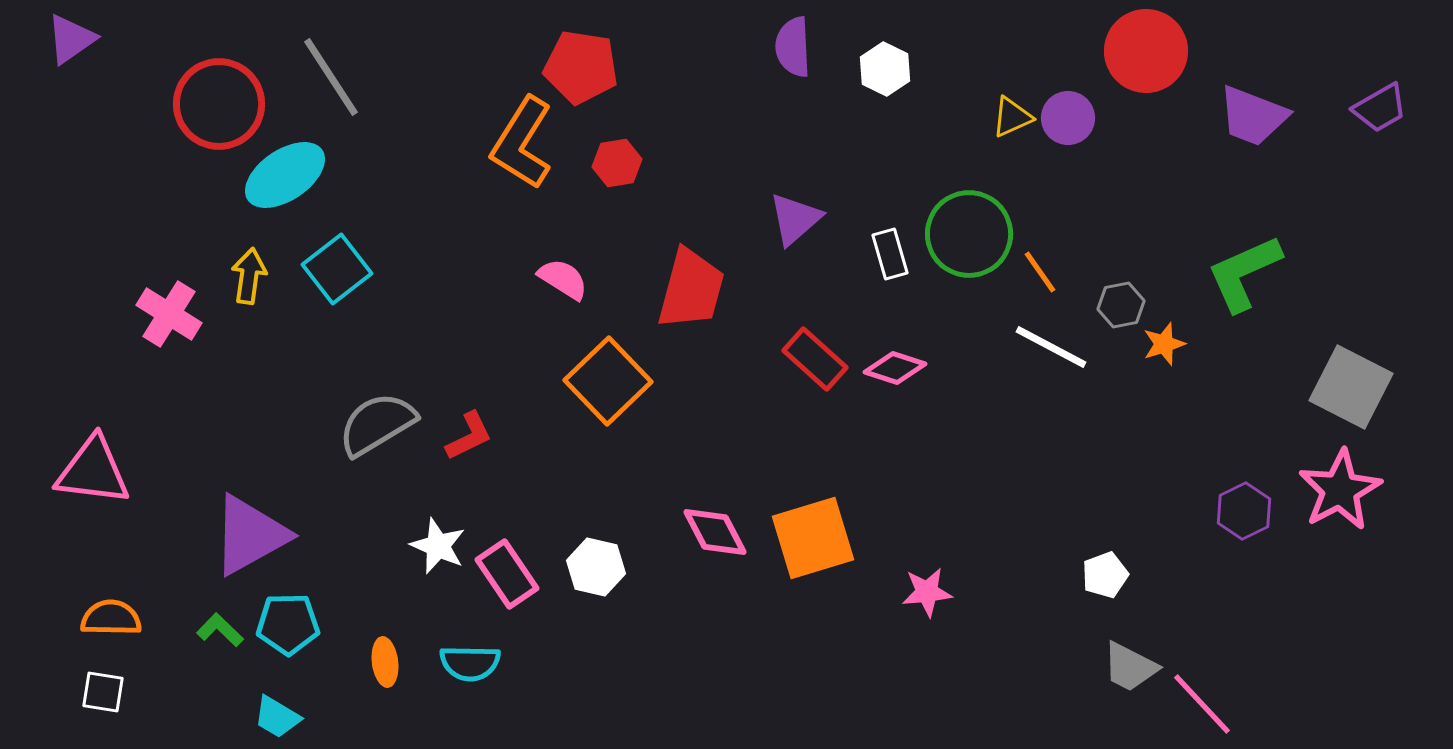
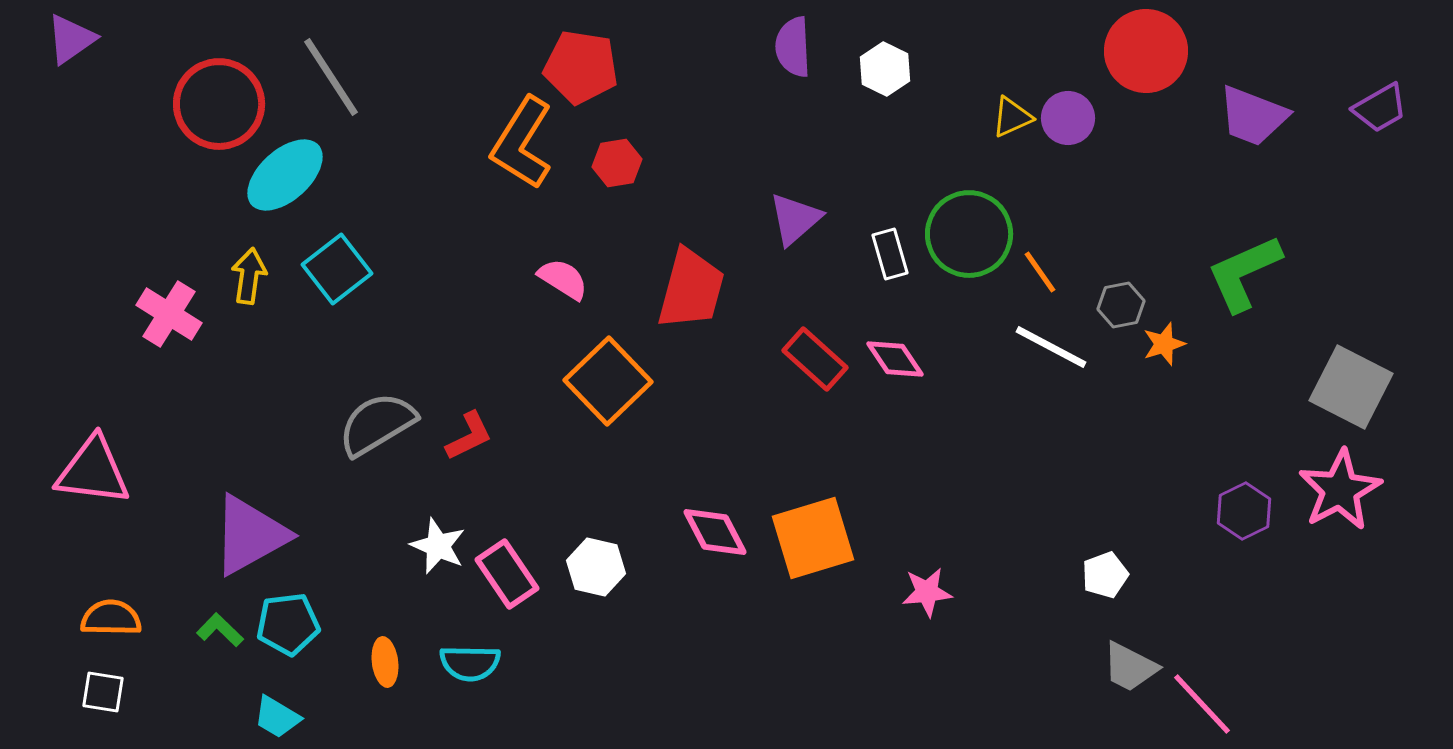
cyan ellipse at (285, 175): rotated 8 degrees counterclockwise
pink diamond at (895, 368): moved 9 px up; rotated 38 degrees clockwise
cyan pentagon at (288, 624): rotated 6 degrees counterclockwise
